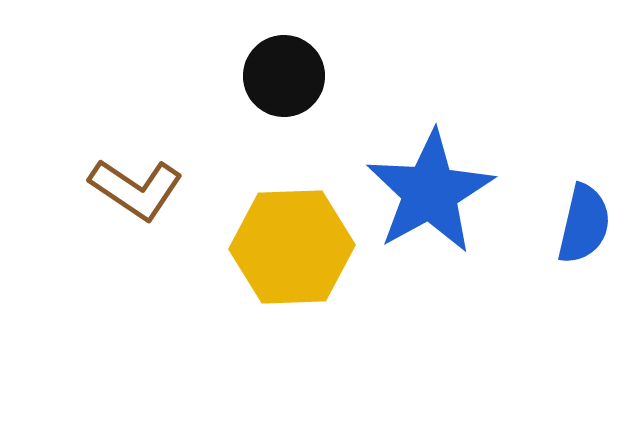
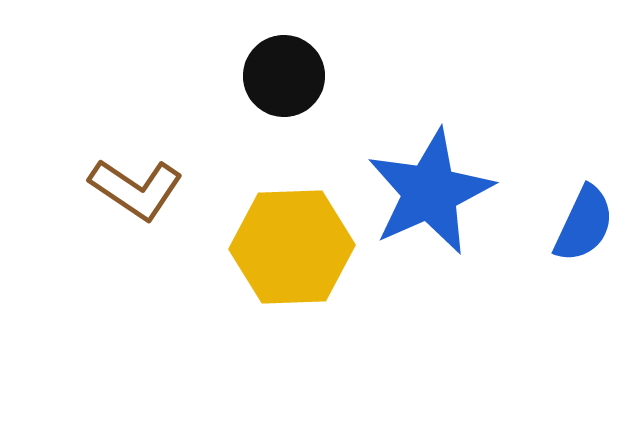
blue star: rotated 5 degrees clockwise
blue semicircle: rotated 12 degrees clockwise
